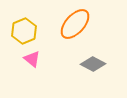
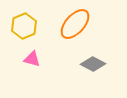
yellow hexagon: moved 5 px up
pink triangle: rotated 24 degrees counterclockwise
